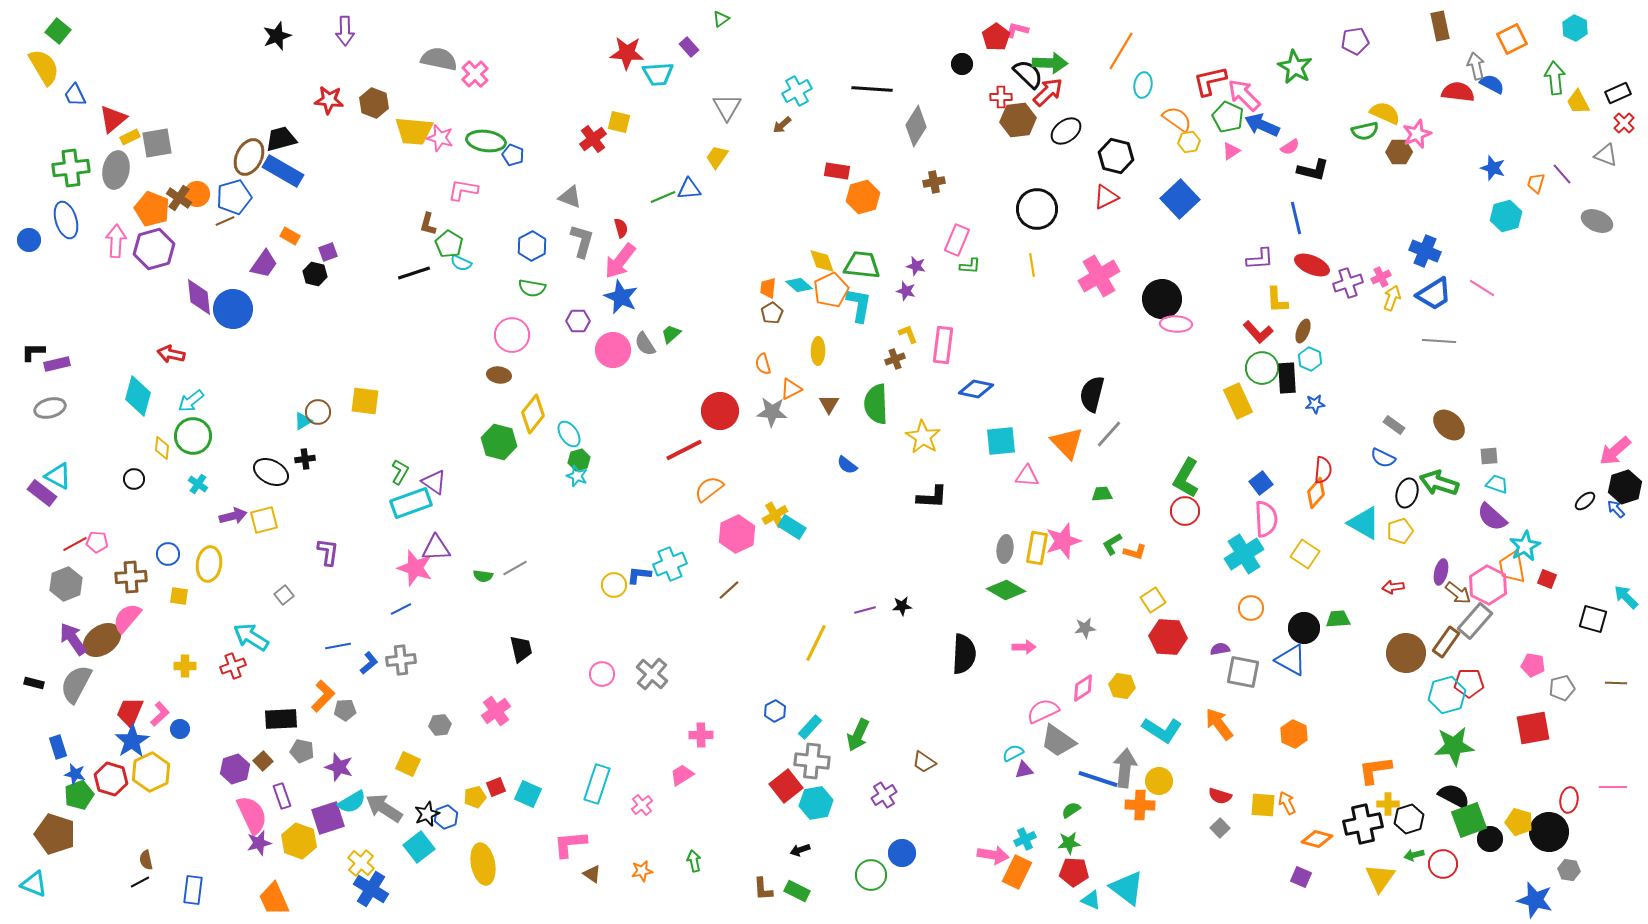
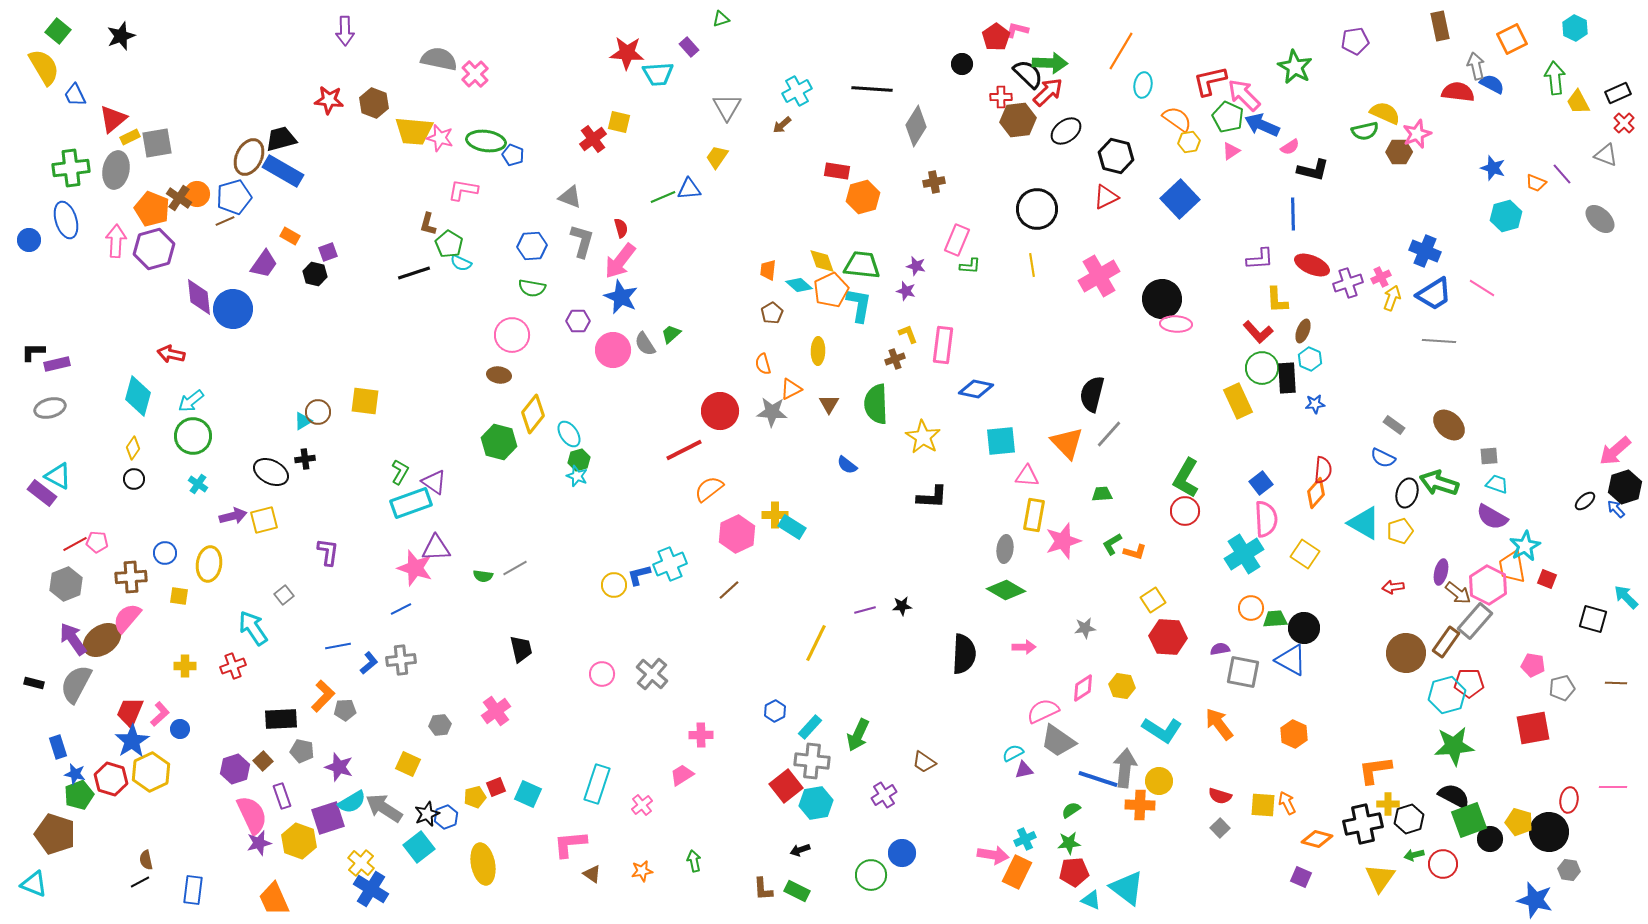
green triangle at (721, 19): rotated 18 degrees clockwise
black star at (277, 36): moved 156 px left
orange trapezoid at (1536, 183): rotated 85 degrees counterclockwise
blue line at (1296, 218): moved 3 px left, 4 px up; rotated 12 degrees clockwise
gray ellipse at (1597, 221): moved 3 px right, 2 px up; rotated 20 degrees clockwise
blue hexagon at (532, 246): rotated 24 degrees clockwise
orange trapezoid at (768, 288): moved 18 px up
yellow diamond at (162, 448): moved 29 px left; rotated 30 degrees clockwise
yellow cross at (775, 515): rotated 30 degrees clockwise
purple semicircle at (1492, 517): rotated 12 degrees counterclockwise
yellow rectangle at (1037, 548): moved 3 px left, 33 px up
blue circle at (168, 554): moved 3 px left, 1 px up
blue L-shape at (639, 575): rotated 20 degrees counterclockwise
green trapezoid at (1338, 619): moved 63 px left
cyan arrow at (251, 637): moved 2 px right, 9 px up; rotated 24 degrees clockwise
red pentagon at (1074, 872): rotated 8 degrees counterclockwise
